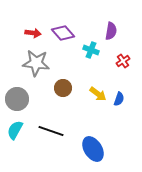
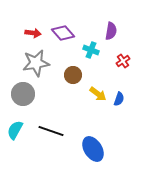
gray star: rotated 16 degrees counterclockwise
brown circle: moved 10 px right, 13 px up
gray circle: moved 6 px right, 5 px up
